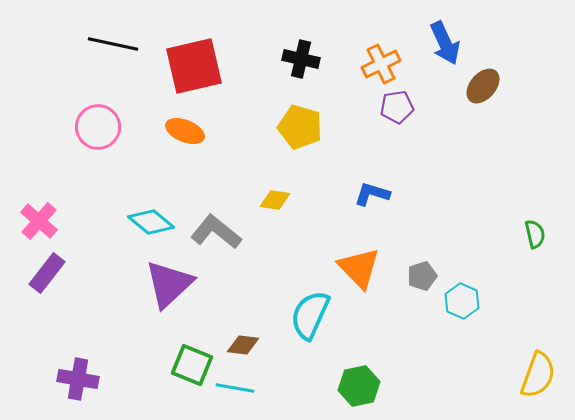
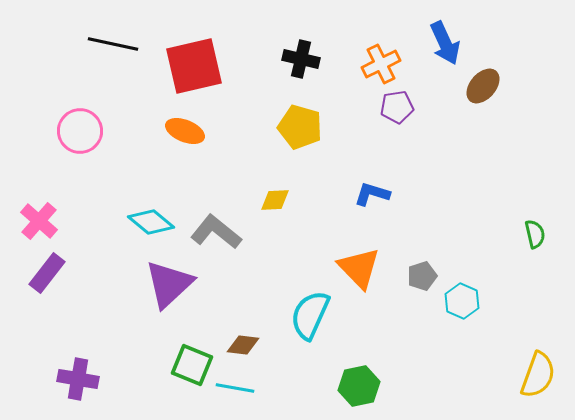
pink circle: moved 18 px left, 4 px down
yellow diamond: rotated 12 degrees counterclockwise
